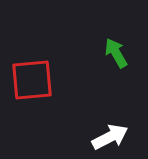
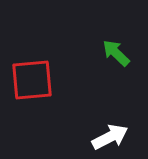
green arrow: rotated 16 degrees counterclockwise
